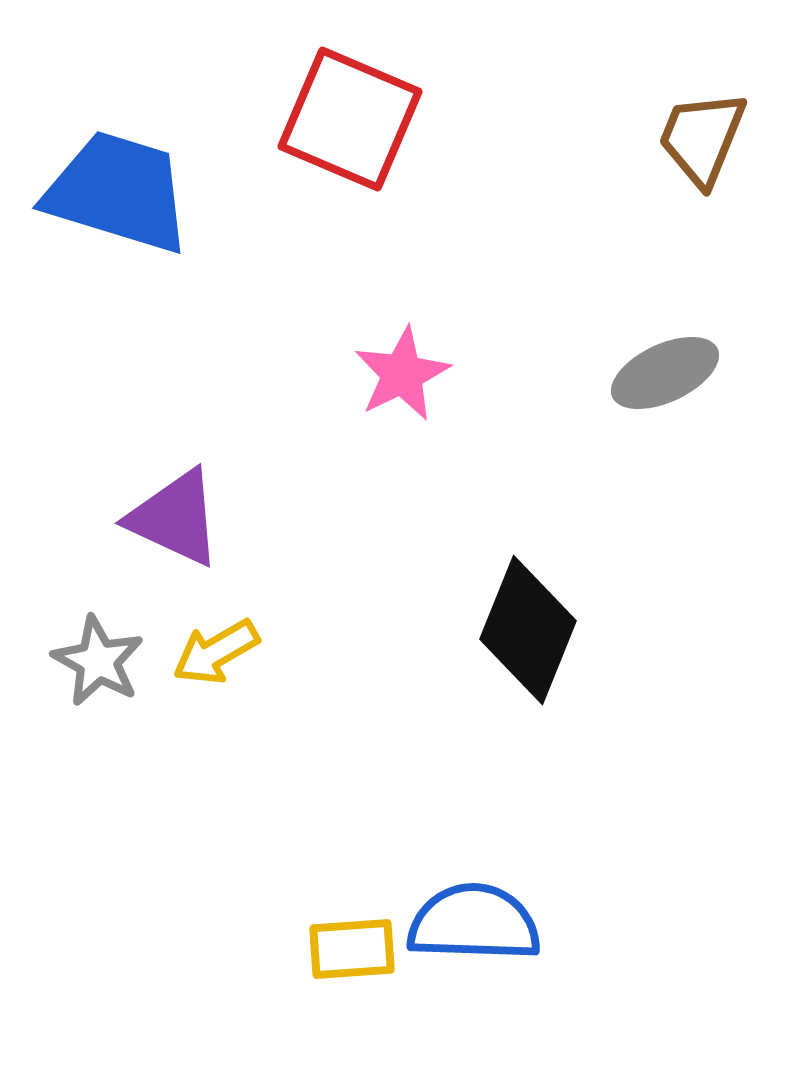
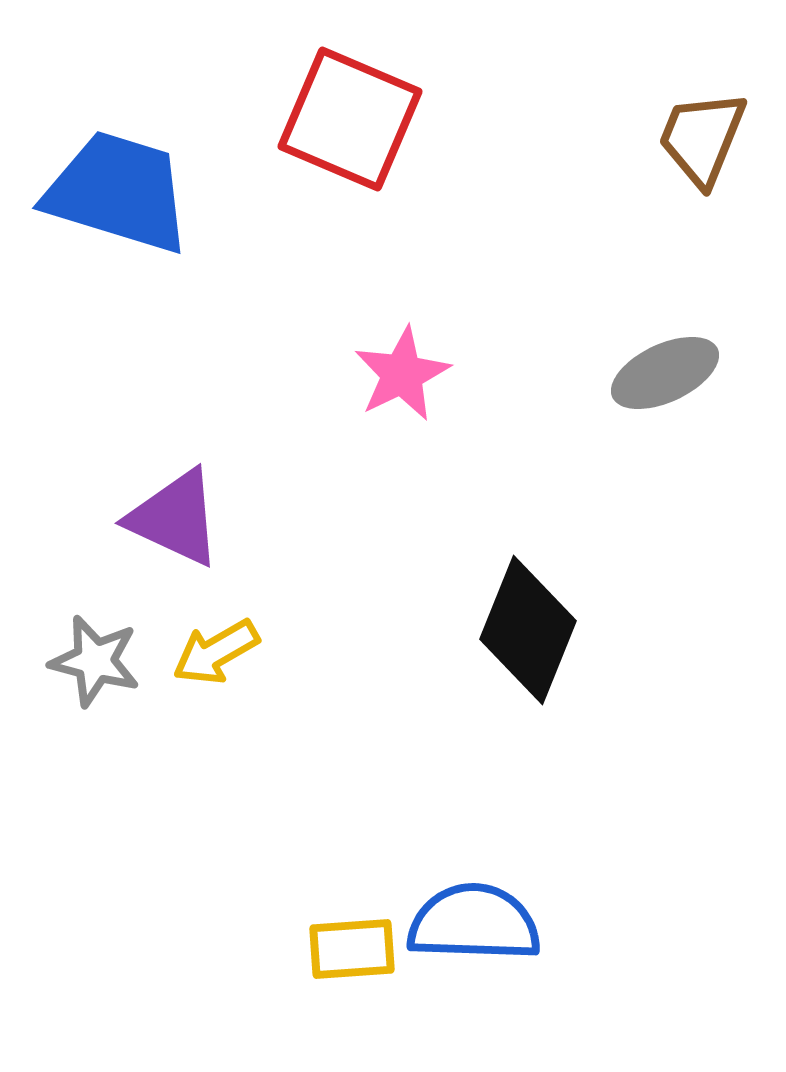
gray star: moved 3 px left; rotated 14 degrees counterclockwise
